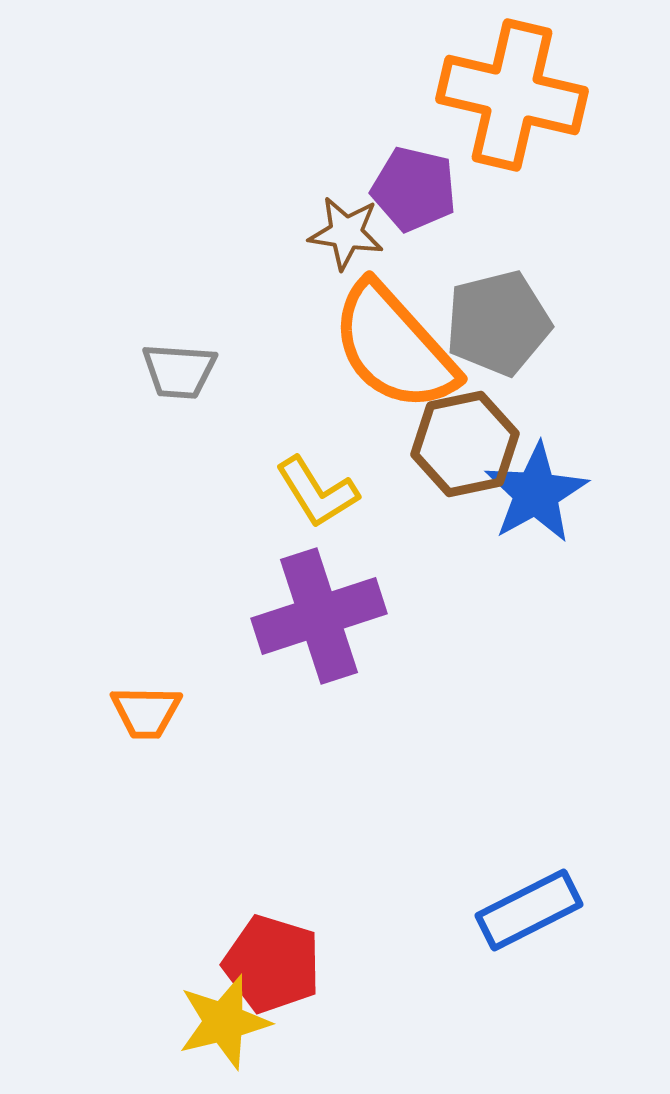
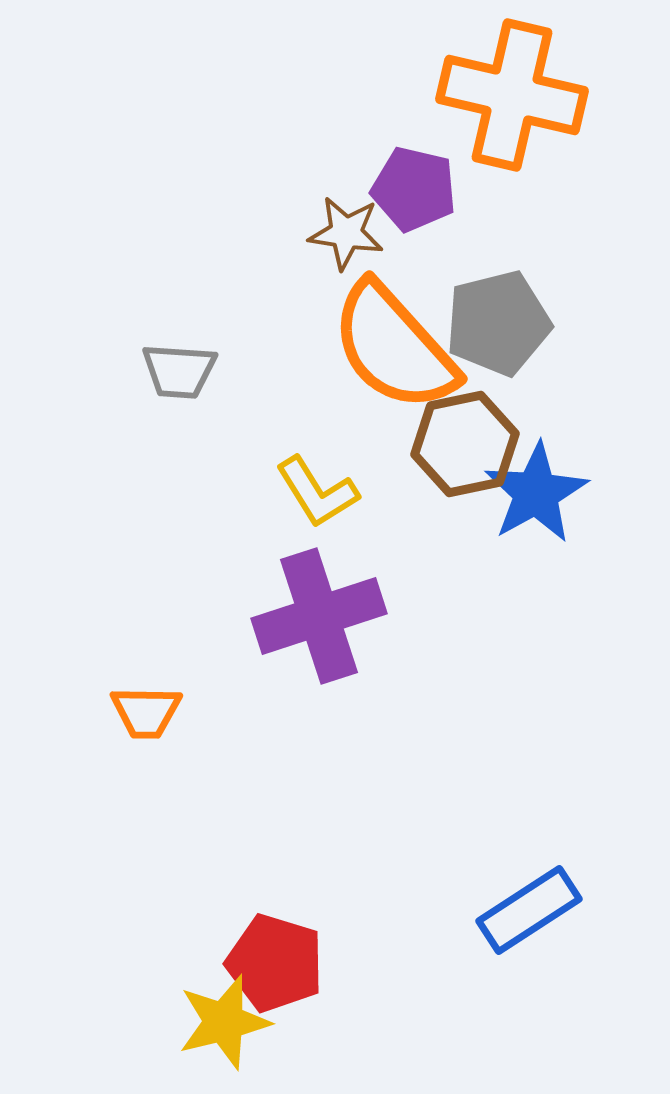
blue rectangle: rotated 6 degrees counterclockwise
red pentagon: moved 3 px right, 1 px up
